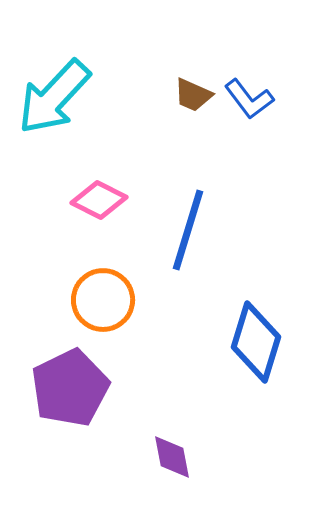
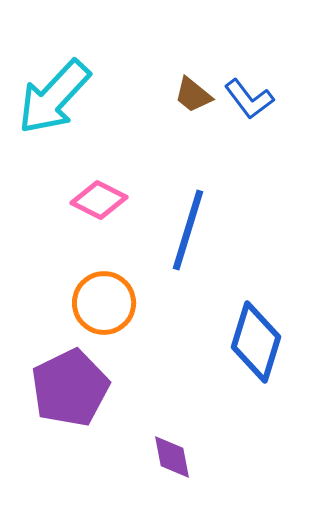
brown trapezoid: rotated 15 degrees clockwise
orange circle: moved 1 px right, 3 px down
